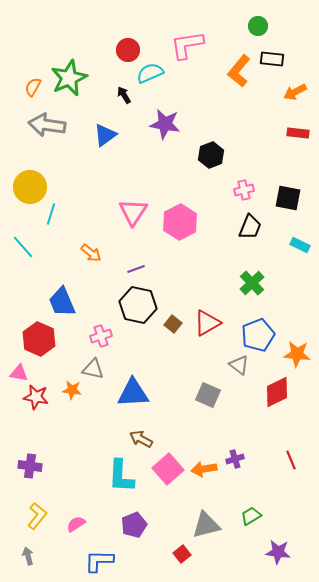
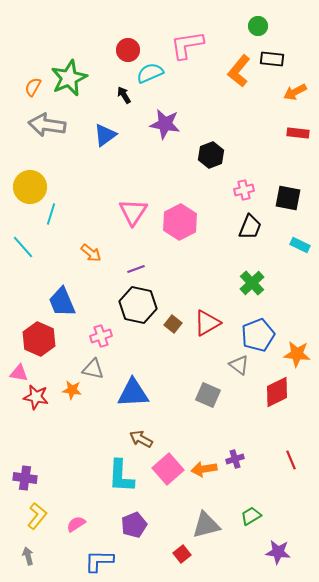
purple cross at (30, 466): moved 5 px left, 12 px down
